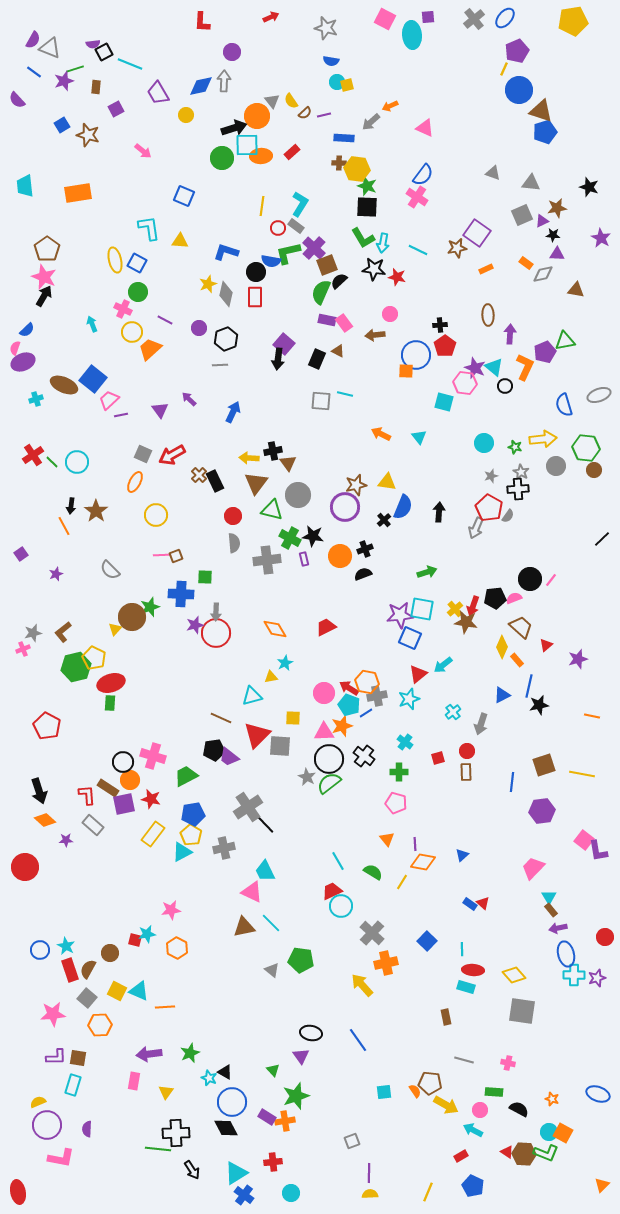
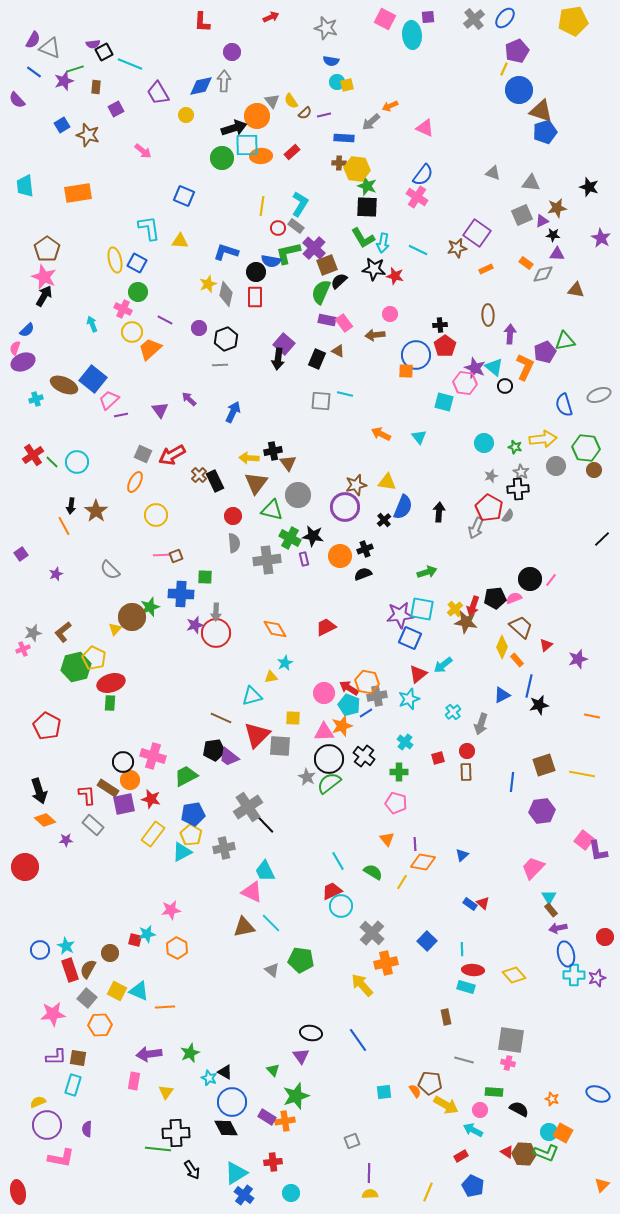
red star at (397, 277): moved 2 px left, 1 px up
gray square at (522, 1011): moved 11 px left, 29 px down
